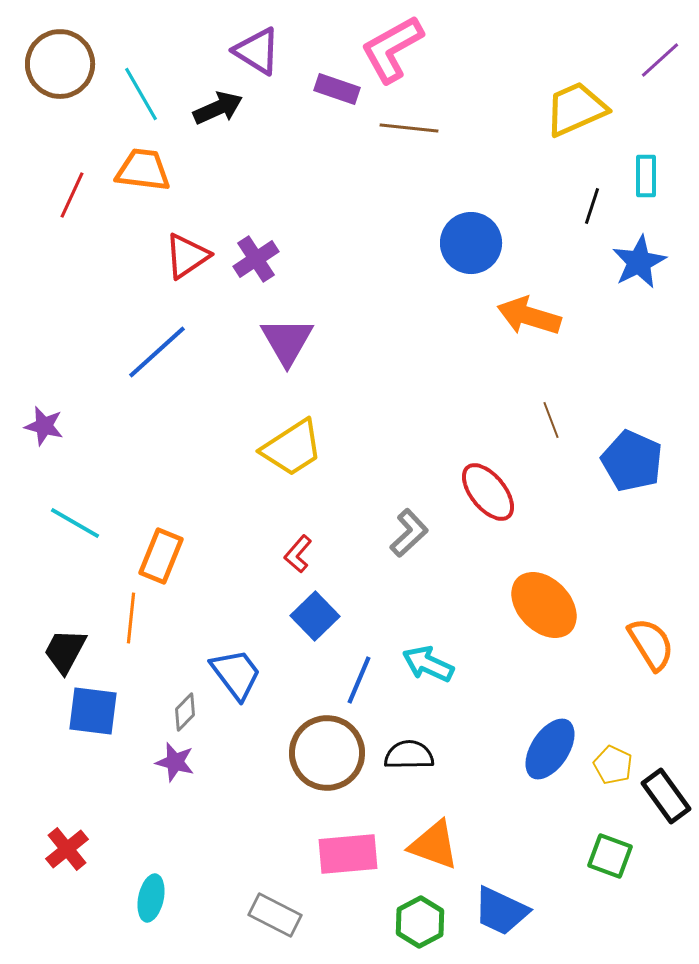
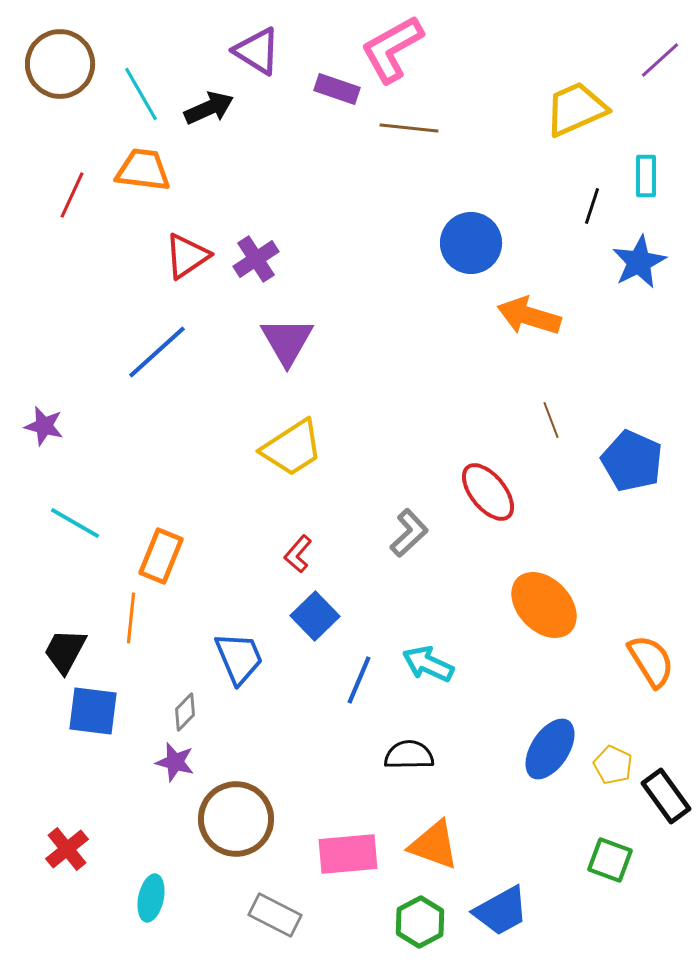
black arrow at (218, 108): moved 9 px left
orange semicircle at (651, 644): moved 17 px down
blue trapezoid at (236, 674): moved 3 px right, 16 px up; rotated 14 degrees clockwise
brown circle at (327, 753): moved 91 px left, 66 px down
green square at (610, 856): moved 4 px down
blue trapezoid at (501, 911): rotated 54 degrees counterclockwise
